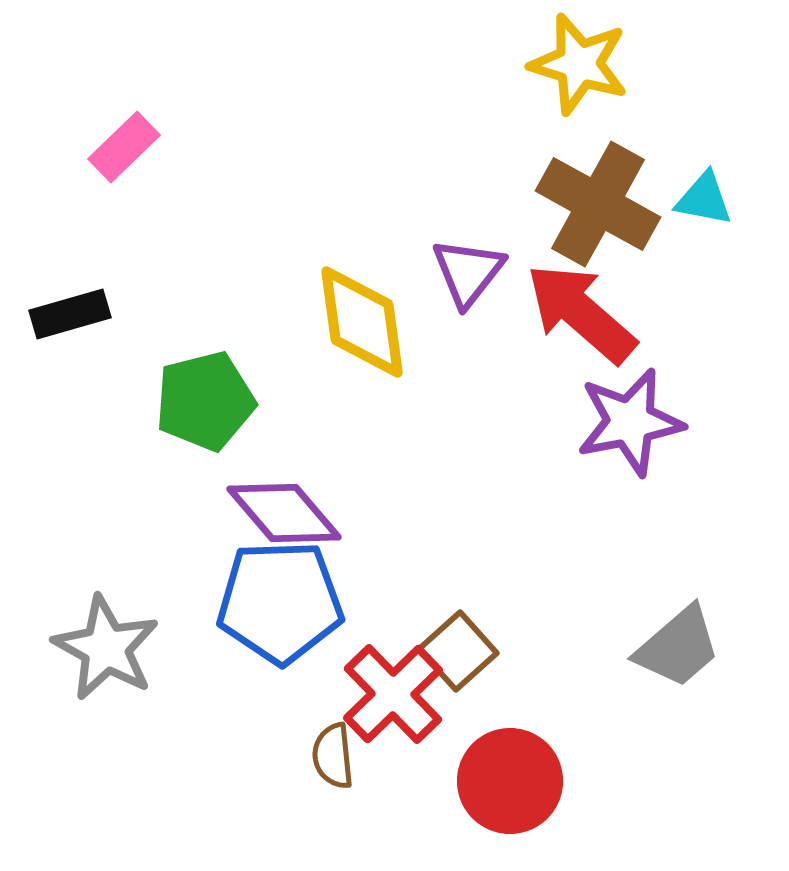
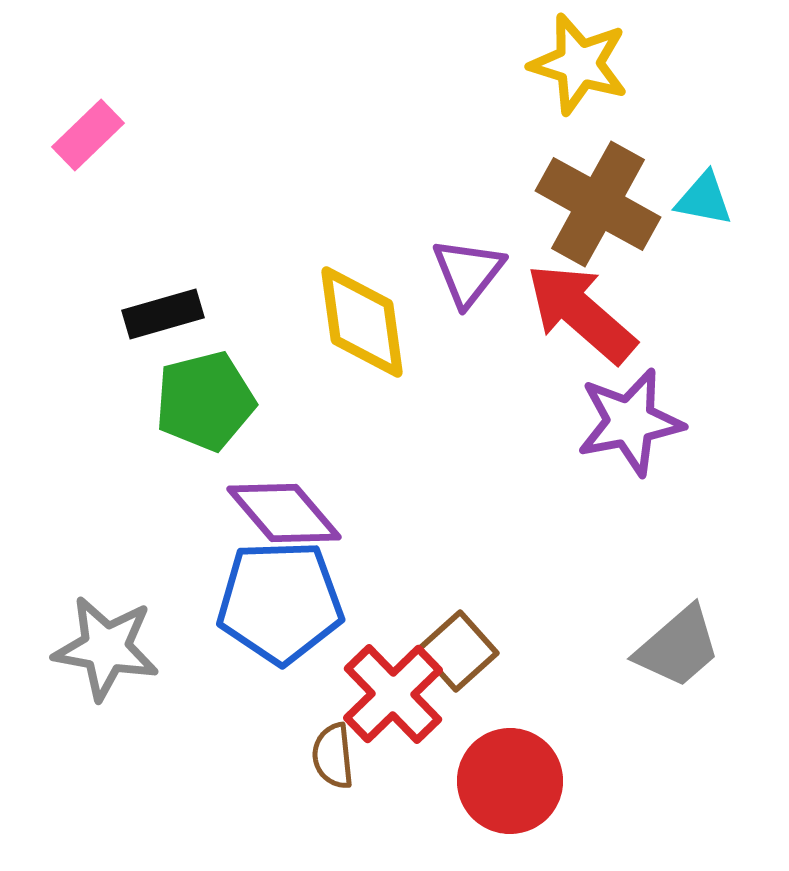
pink rectangle: moved 36 px left, 12 px up
black rectangle: moved 93 px right
gray star: rotated 19 degrees counterclockwise
